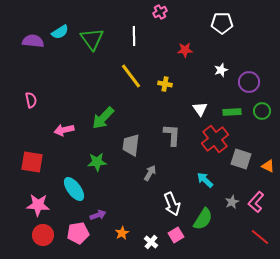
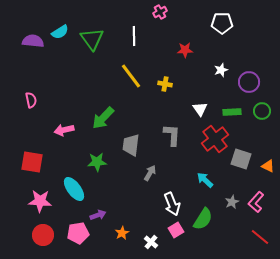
pink star: moved 2 px right, 4 px up
pink square: moved 5 px up
